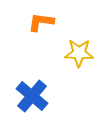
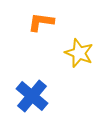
yellow star: rotated 20 degrees clockwise
